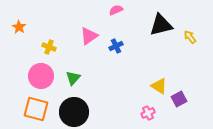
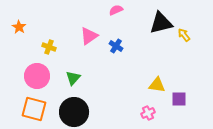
black triangle: moved 2 px up
yellow arrow: moved 6 px left, 2 px up
blue cross: rotated 32 degrees counterclockwise
pink circle: moved 4 px left
yellow triangle: moved 2 px left, 1 px up; rotated 24 degrees counterclockwise
purple square: rotated 28 degrees clockwise
orange square: moved 2 px left
